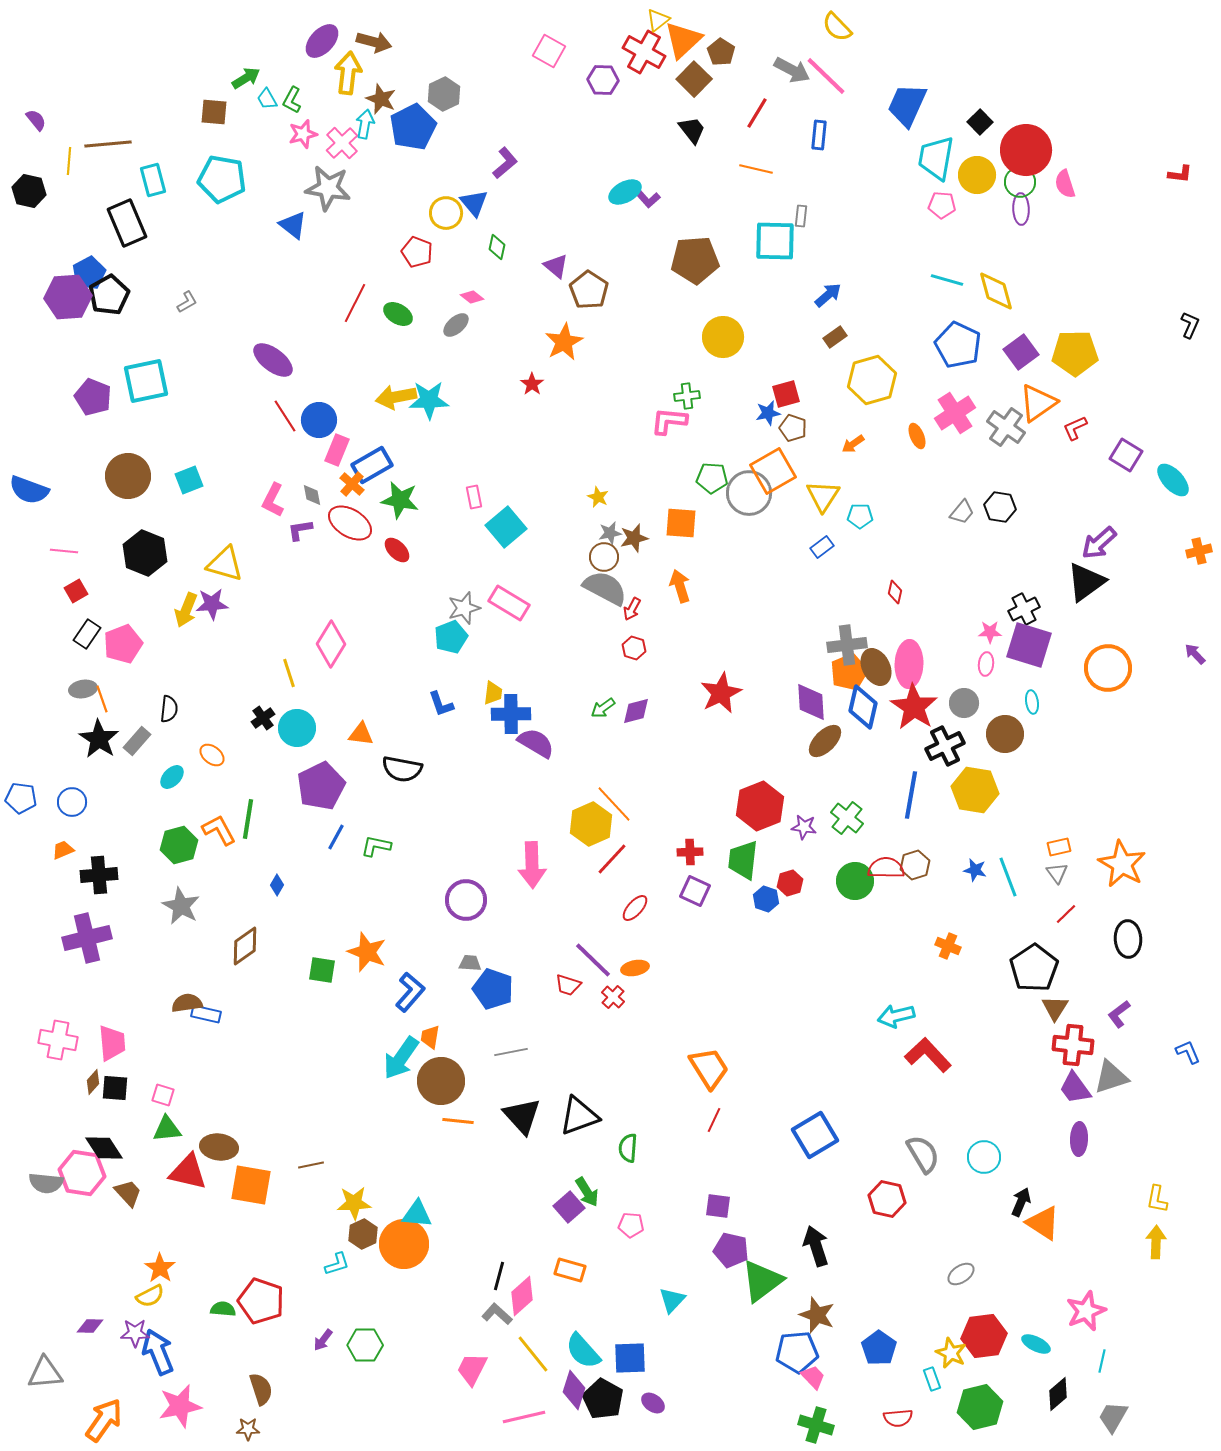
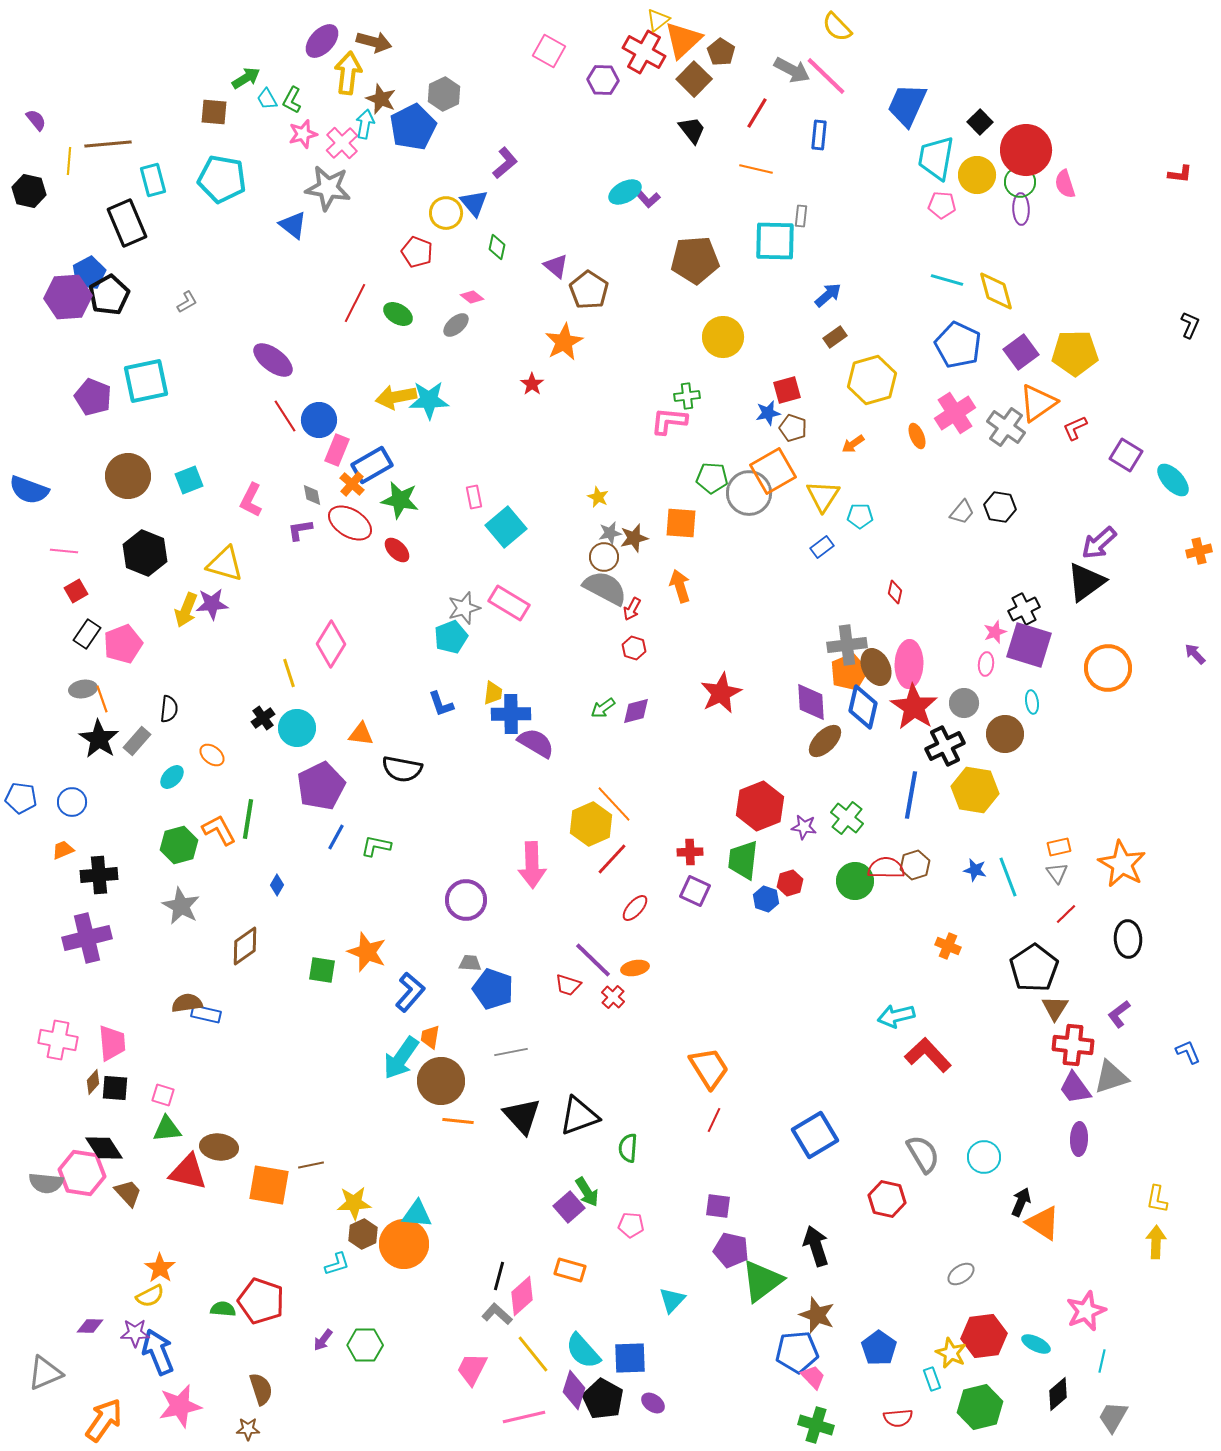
red square at (786, 394): moved 1 px right, 4 px up
pink L-shape at (273, 500): moved 22 px left
pink star at (990, 632): moved 5 px right; rotated 20 degrees counterclockwise
orange square at (251, 1185): moved 18 px right
gray triangle at (45, 1373): rotated 18 degrees counterclockwise
